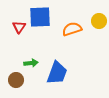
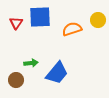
yellow circle: moved 1 px left, 1 px up
red triangle: moved 3 px left, 4 px up
blue trapezoid: rotated 20 degrees clockwise
